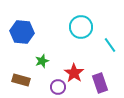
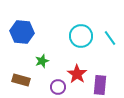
cyan circle: moved 9 px down
cyan line: moved 7 px up
red star: moved 3 px right, 1 px down
purple rectangle: moved 2 px down; rotated 24 degrees clockwise
